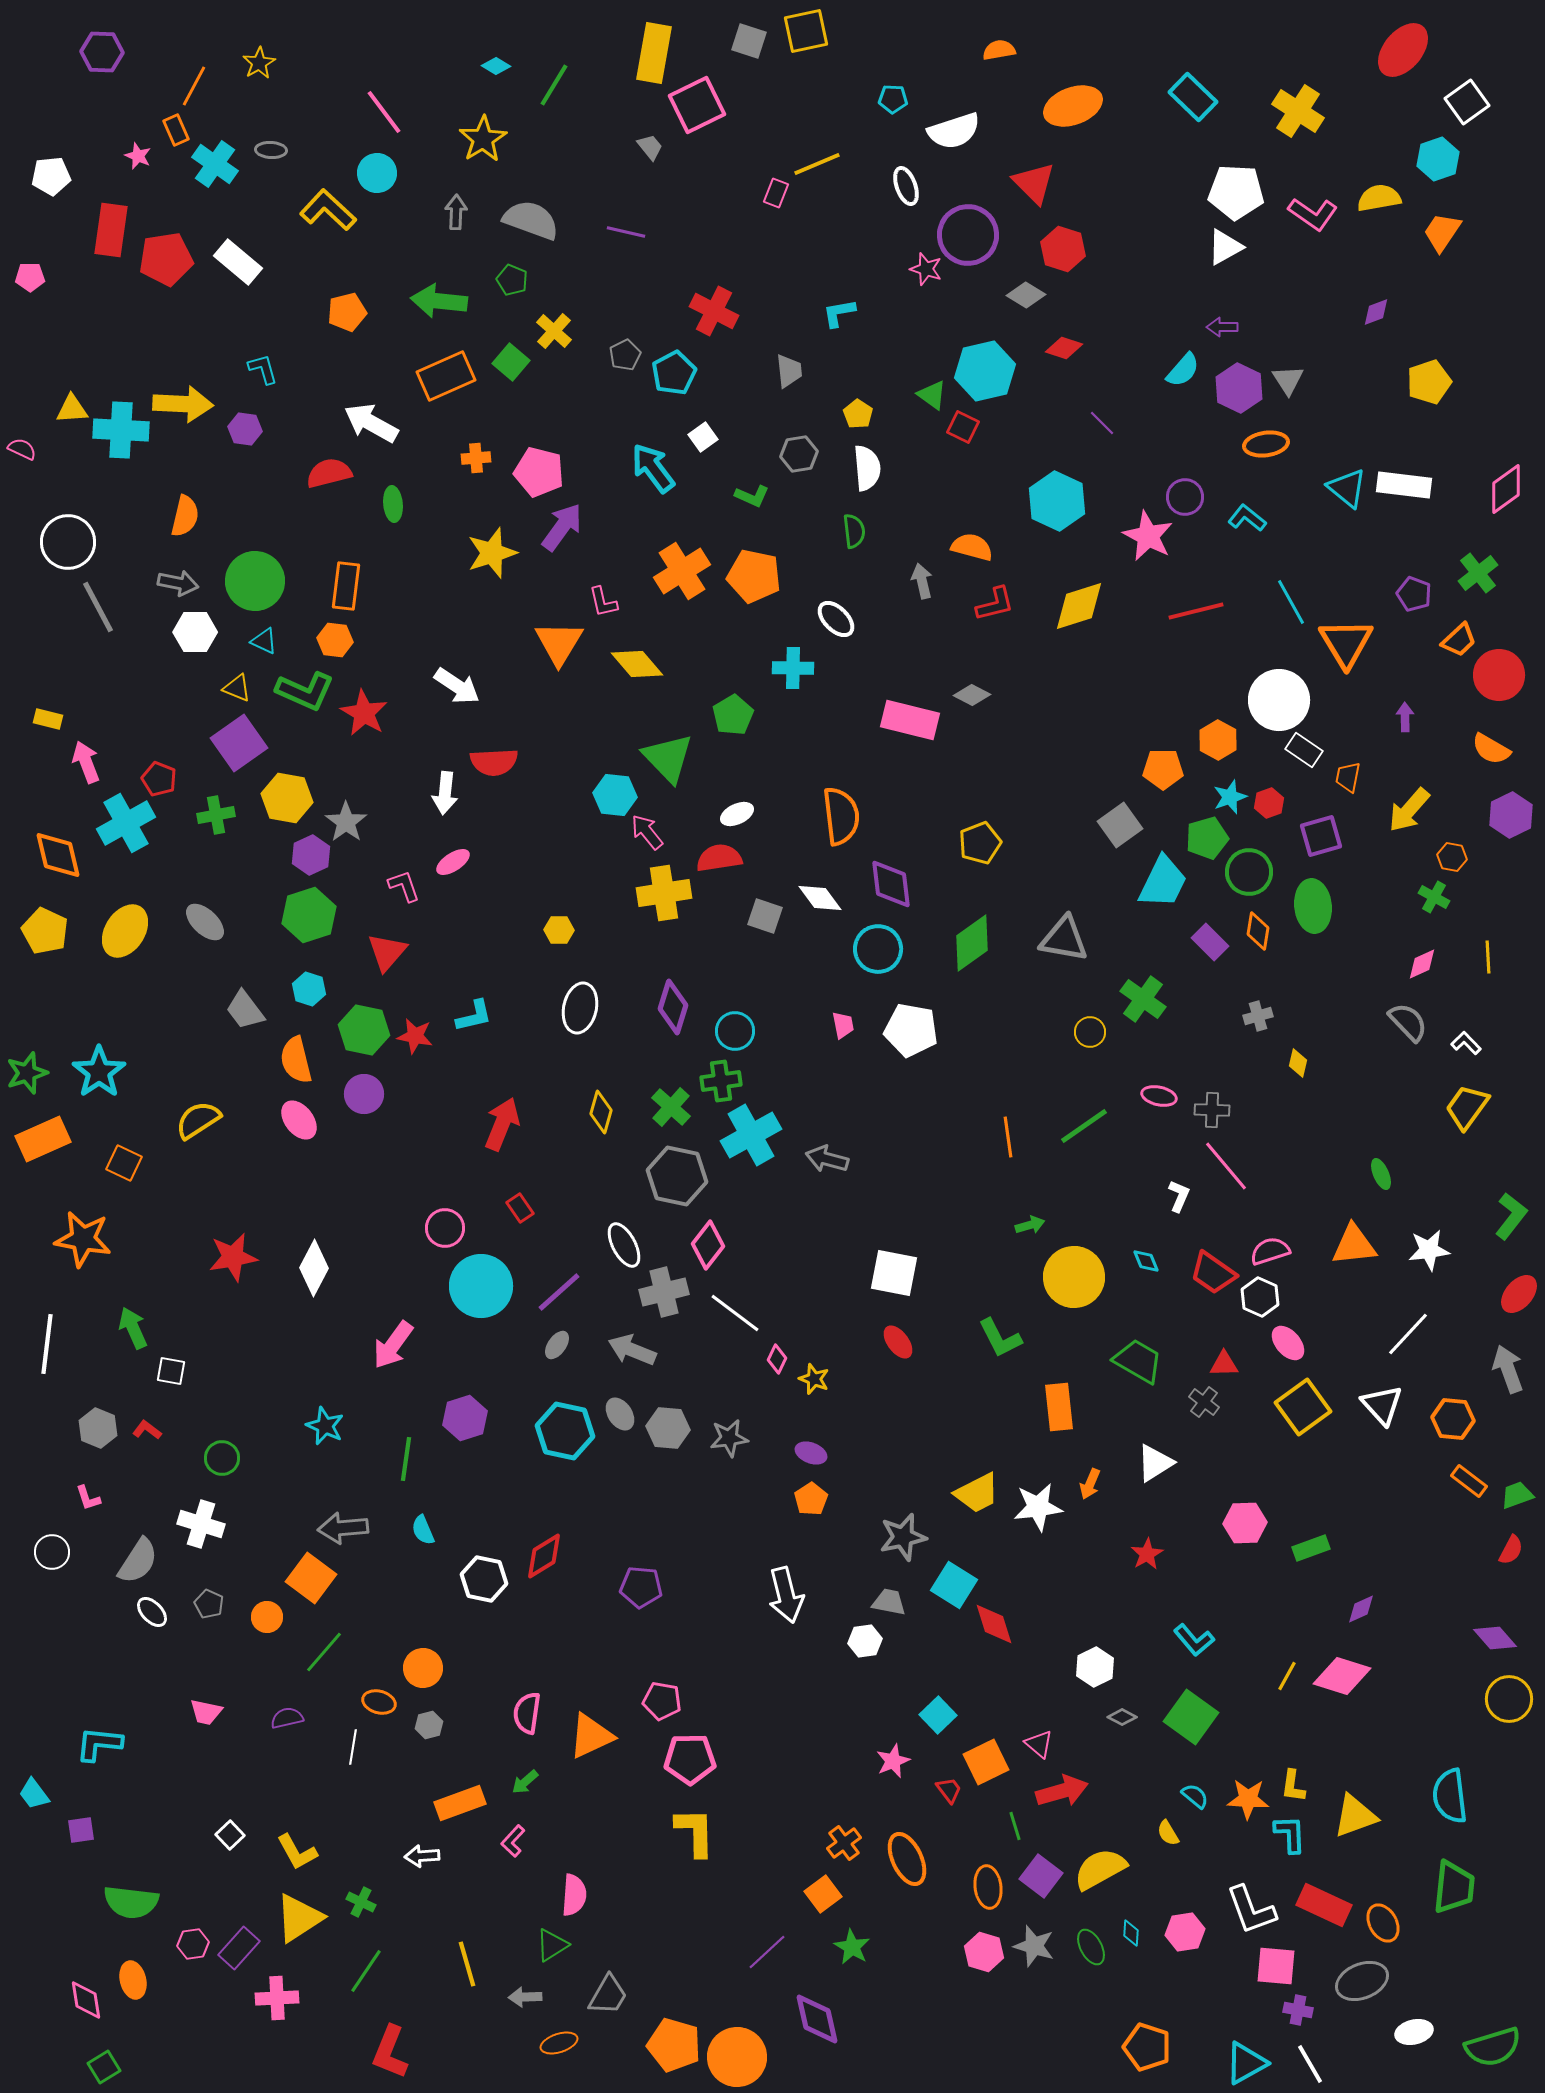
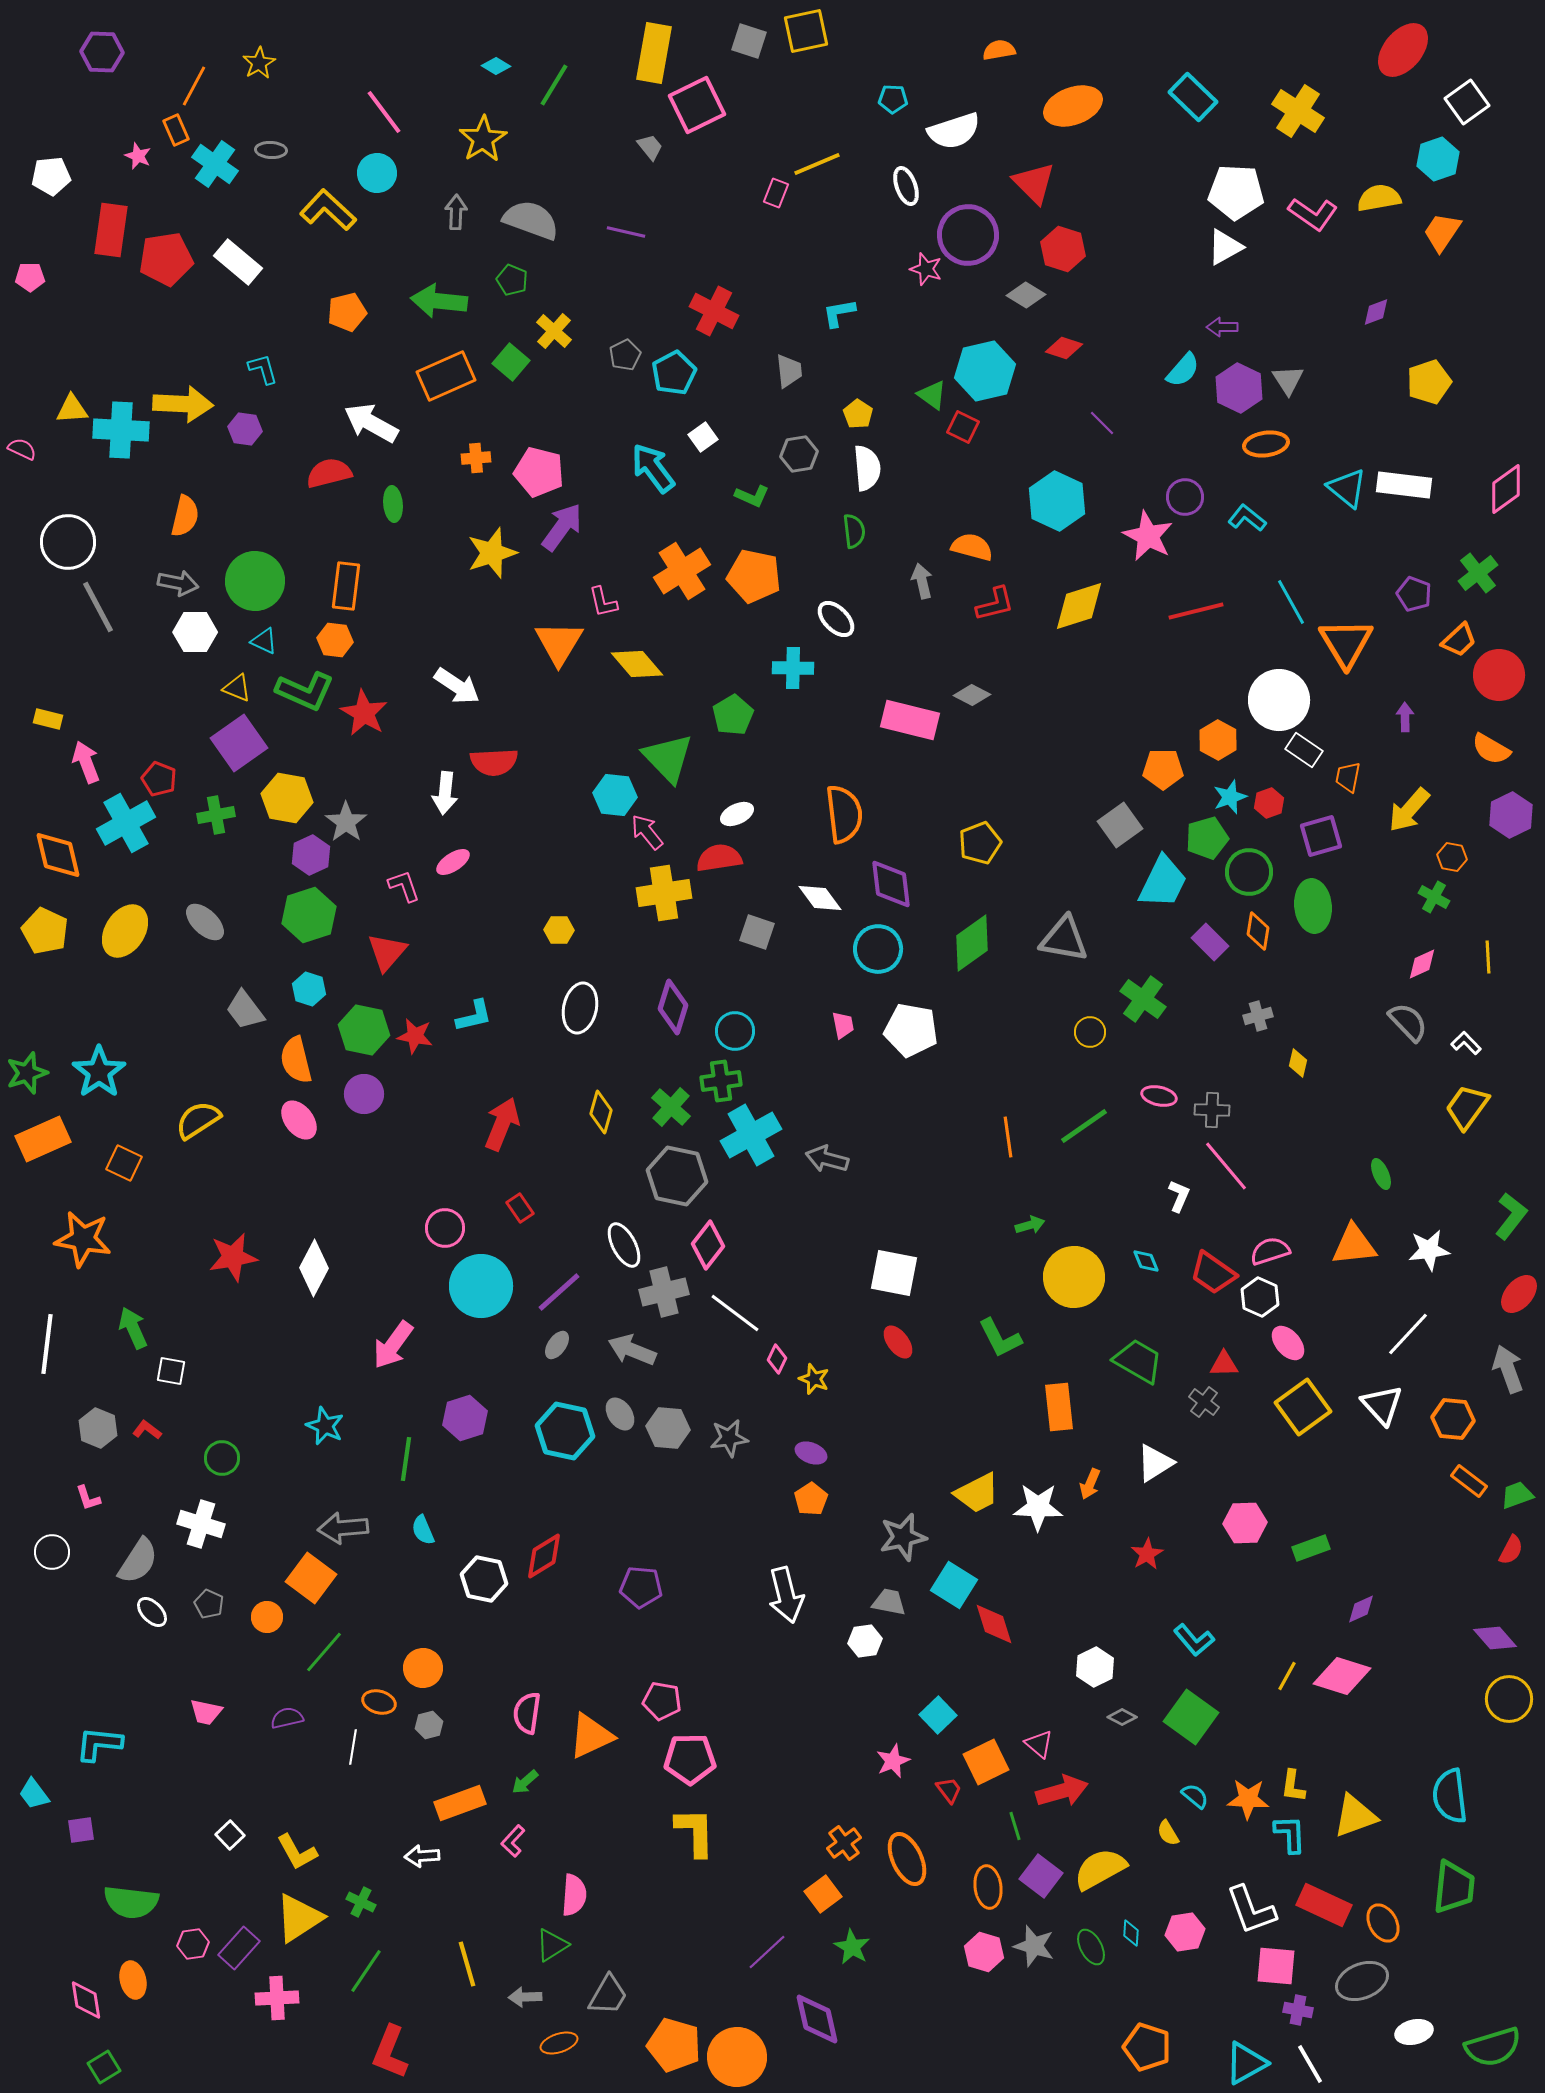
orange semicircle at (841, 816): moved 3 px right, 2 px up
gray square at (765, 916): moved 8 px left, 16 px down
white star at (1038, 1507): rotated 9 degrees clockwise
